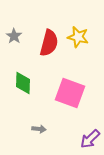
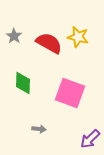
red semicircle: rotated 76 degrees counterclockwise
